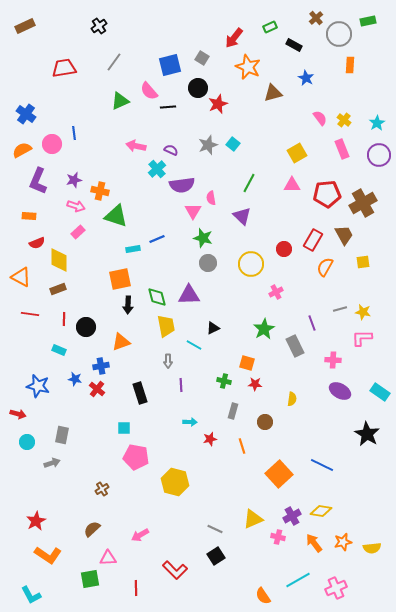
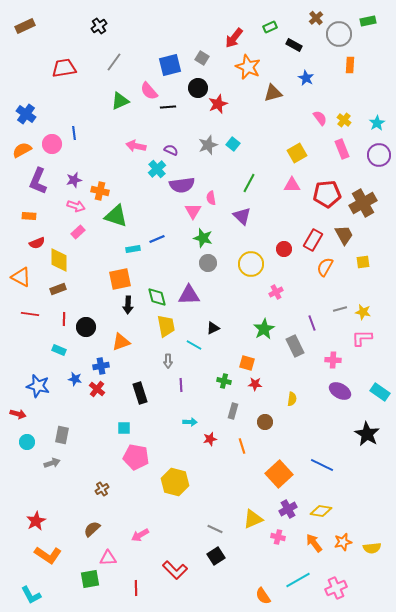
purple cross at (292, 516): moved 4 px left, 7 px up
